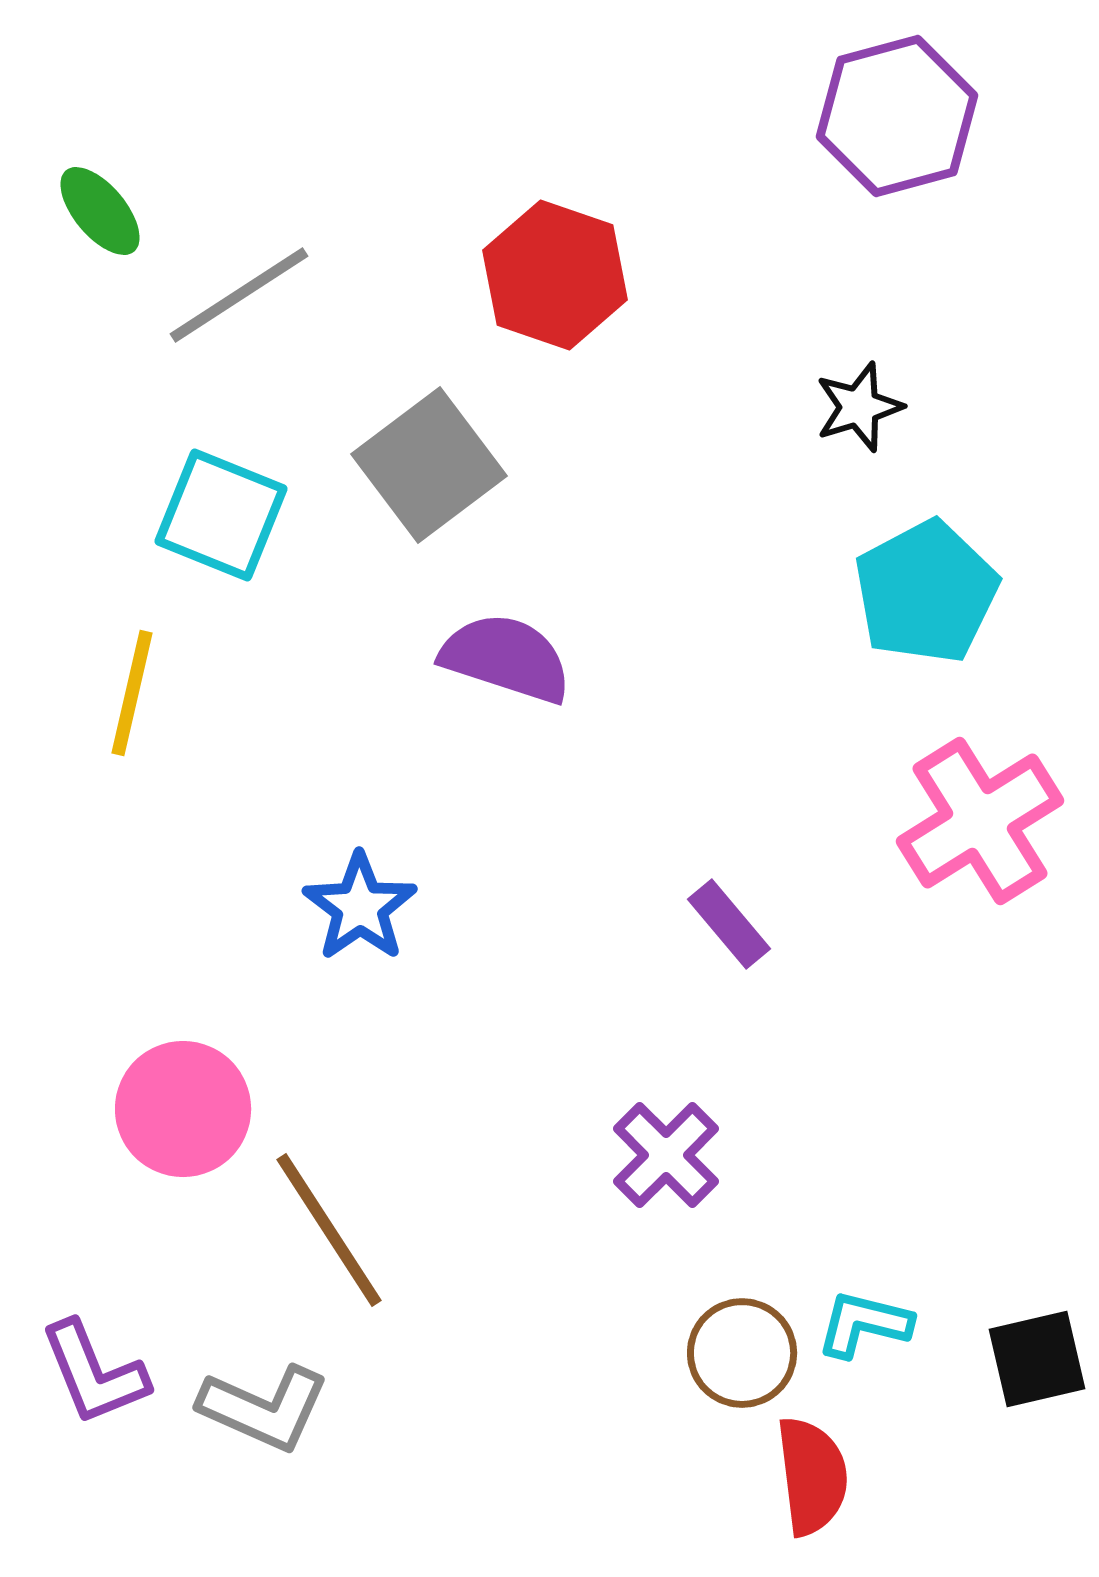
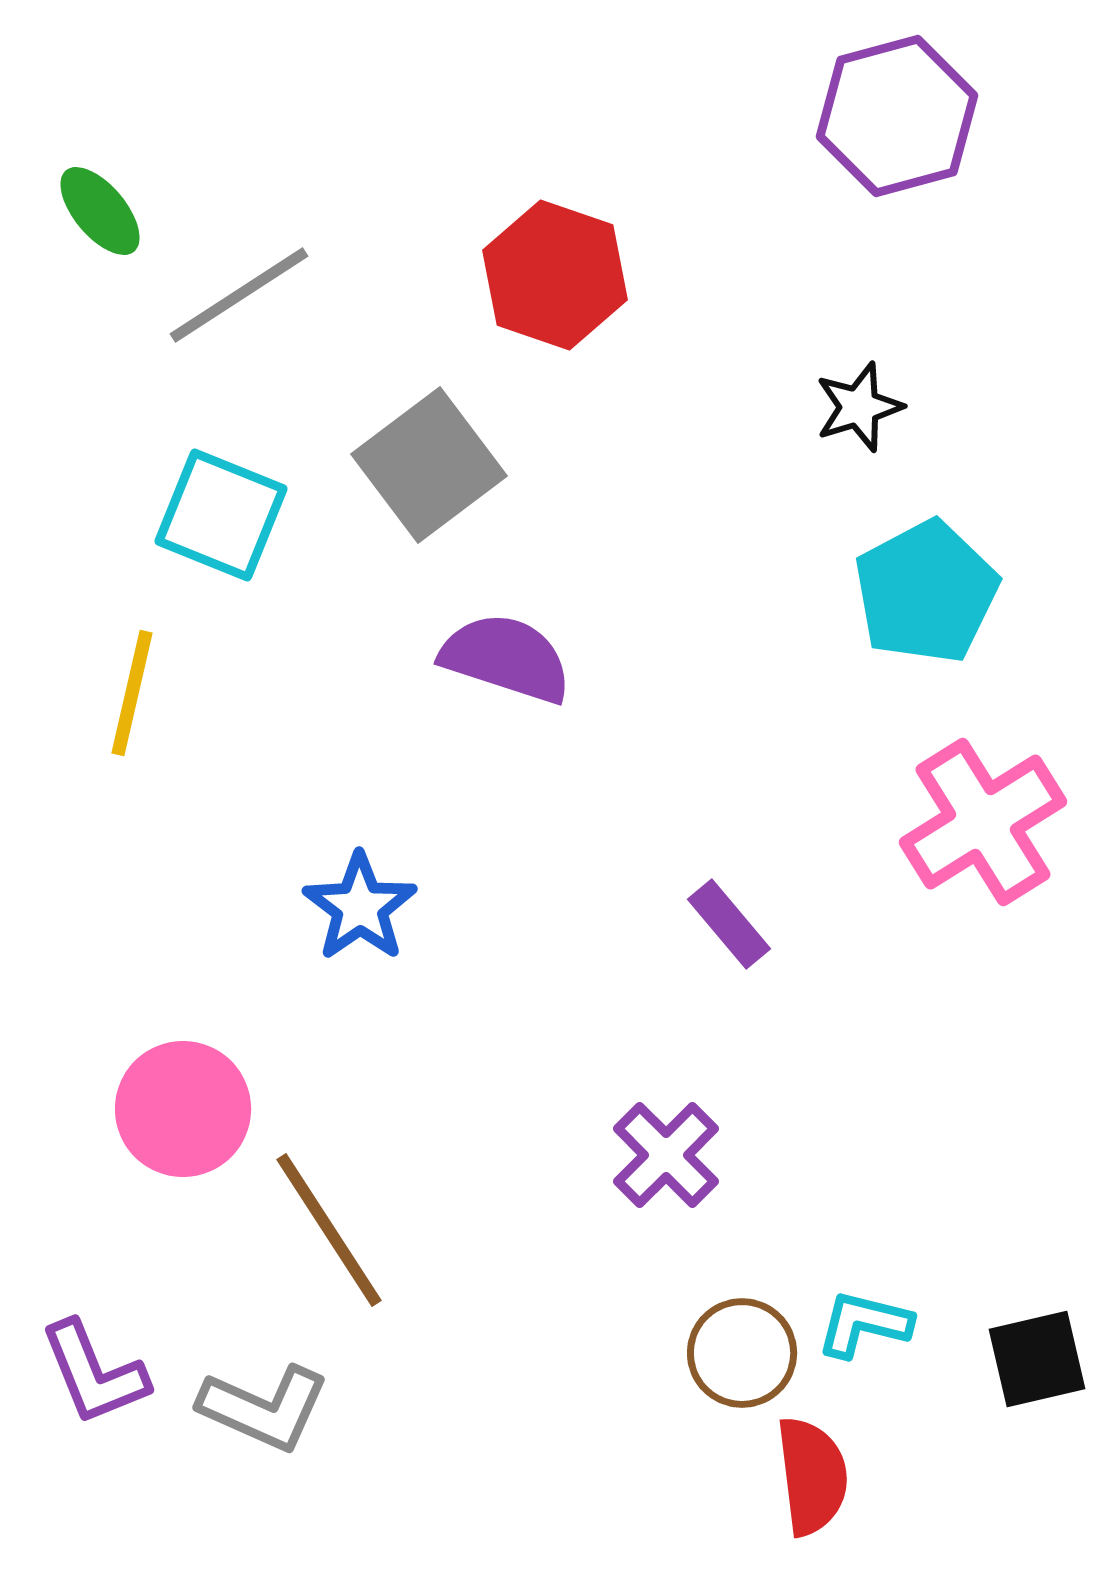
pink cross: moved 3 px right, 1 px down
